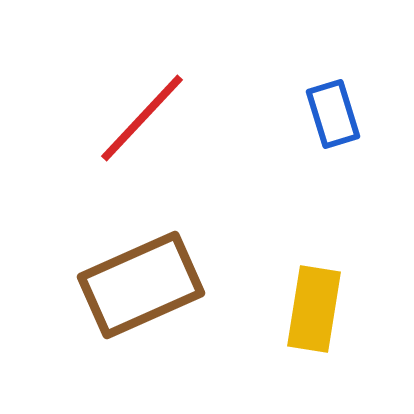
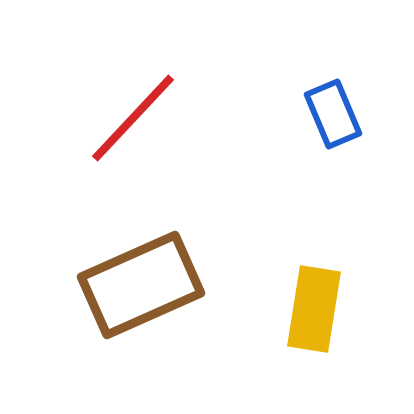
blue rectangle: rotated 6 degrees counterclockwise
red line: moved 9 px left
